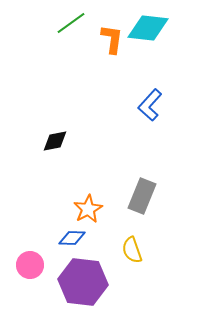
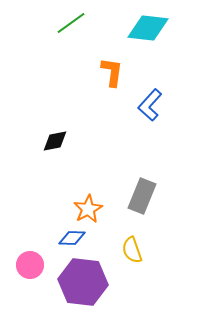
orange L-shape: moved 33 px down
